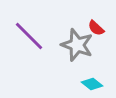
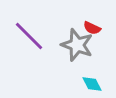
red semicircle: moved 4 px left; rotated 18 degrees counterclockwise
cyan diamond: rotated 25 degrees clockwise
